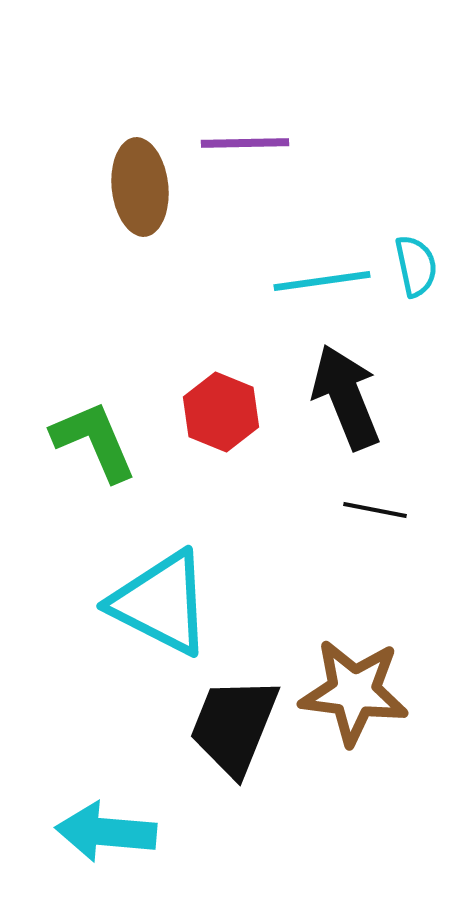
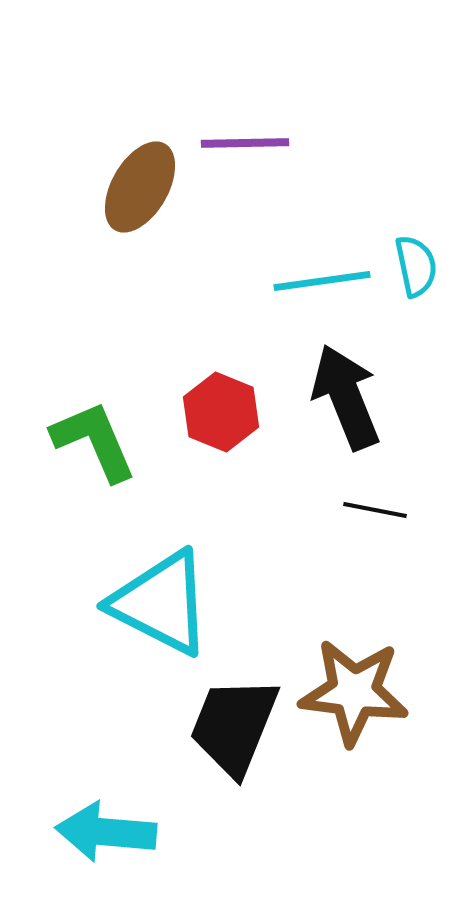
brown ellipse: rotated 36 degrees clockwise
